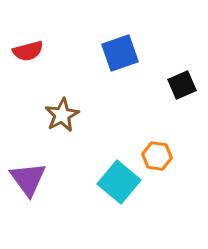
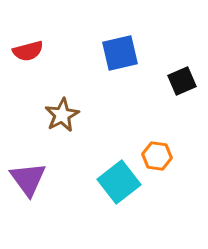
blue square: rotated 6 degrees clockwise
black square: moved 4 px up
cyan square: rotated 12 degrees clockwise
